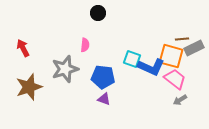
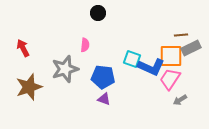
brown line: moved 1 px left, 4 px up
gray rectangle: moved 3 px left
orange square: rotated 15 degrees counterclockwise
pink trapezoid: moved 5 px left; rotated 95 degrees counterclockwise
